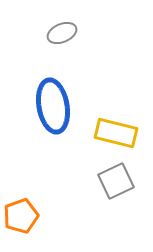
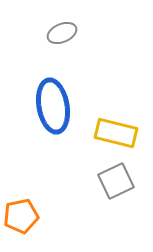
orange pentagon: rotated 8 degrees clockwise
